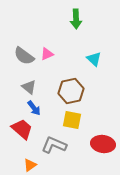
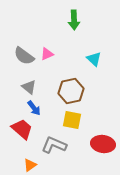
green arrow: moved 2 px left, 1 px down
